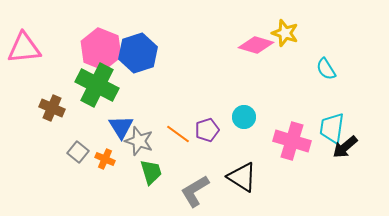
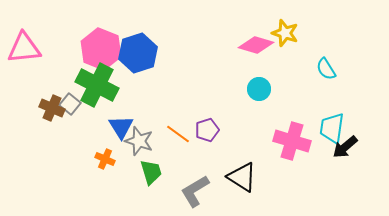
cyan circle: moved 15 px right, 28 px up
gray square: moved 8 px left, 48 px up
